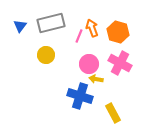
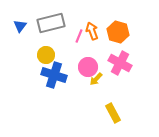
orange arrow: moved 3 px down
pink circle: moved 1 px left, 3 px down
yellow arrow: rotated 56 degrees counterclockwise
blue cross: moved 26 px left, 21 px up
